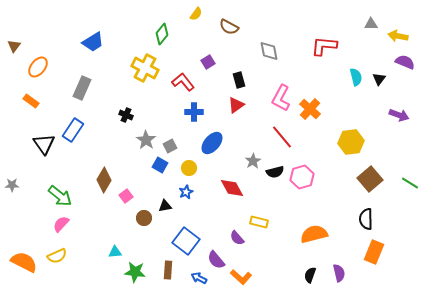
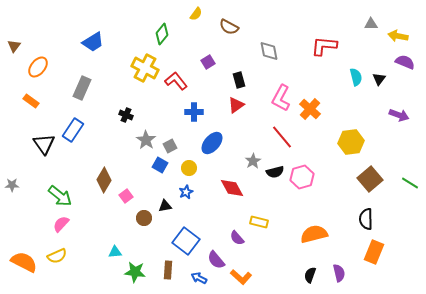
red L-shape at (183, 82): moved 7 px left, 1 px up
